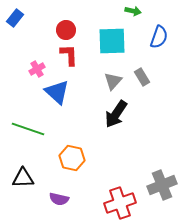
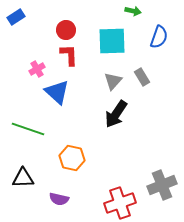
blue rectangle: moved 1 px right, 1 px up; rotated 18 degrees clockwise
